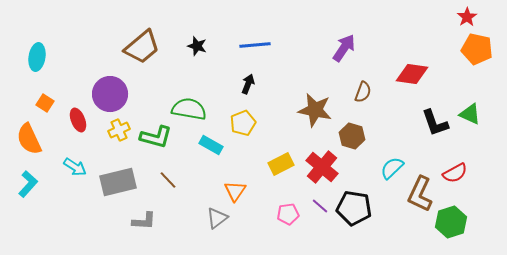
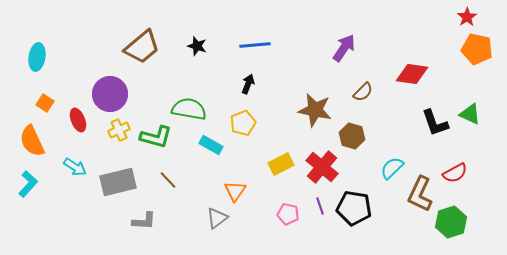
brown semicircle: rotated 25 degrees clockwise
orange semicircle: moved 3 px right, 2 px down
purple line: rotated 30 degrees clockwise
pink pentagon: rotated 20 degrees clockwise
